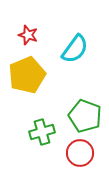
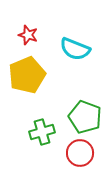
cyan semicircle: rotated 76 degrees clockwise
green pentagon: moved 1 px down
